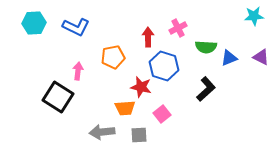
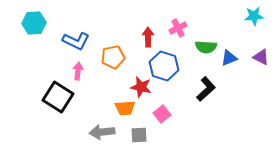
blue L-shape: moved 14 px down
